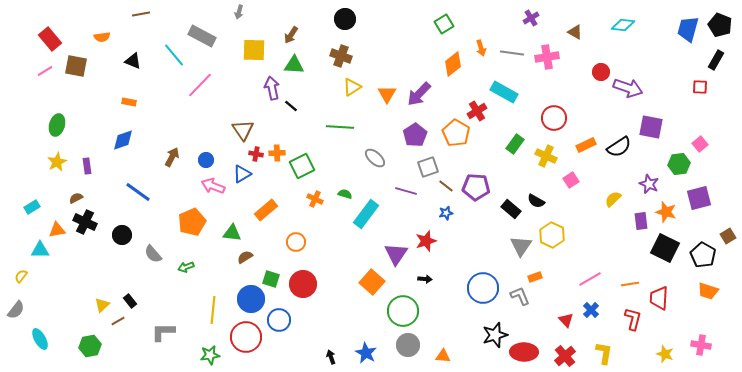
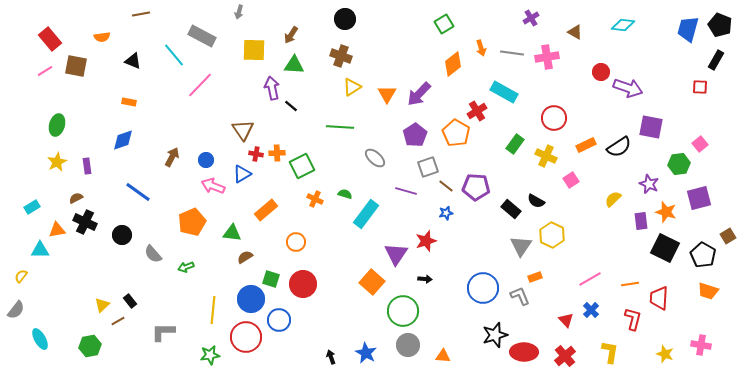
yellow L-shape at (604, 353): moved 6 px right, 1 px up
